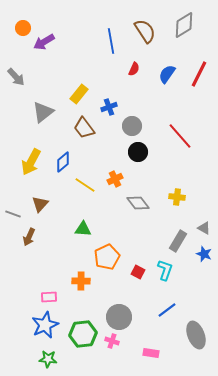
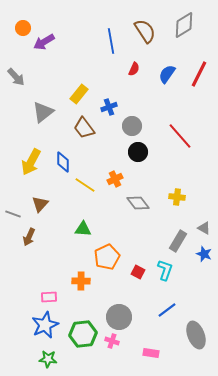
blue diamond at (63, 162): rotated 50 degrees counterclockwise
